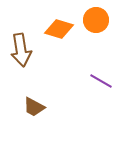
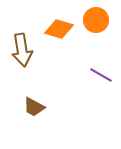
brown arrow: moved 1 px right
purple line: moved 6 px up
